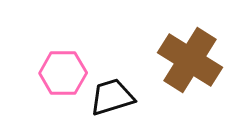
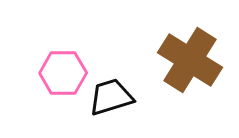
black trapezoid: moved 1 px left
